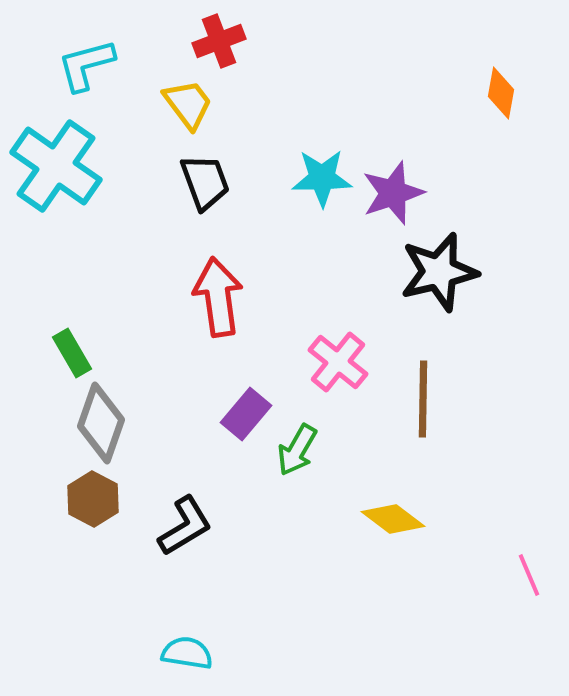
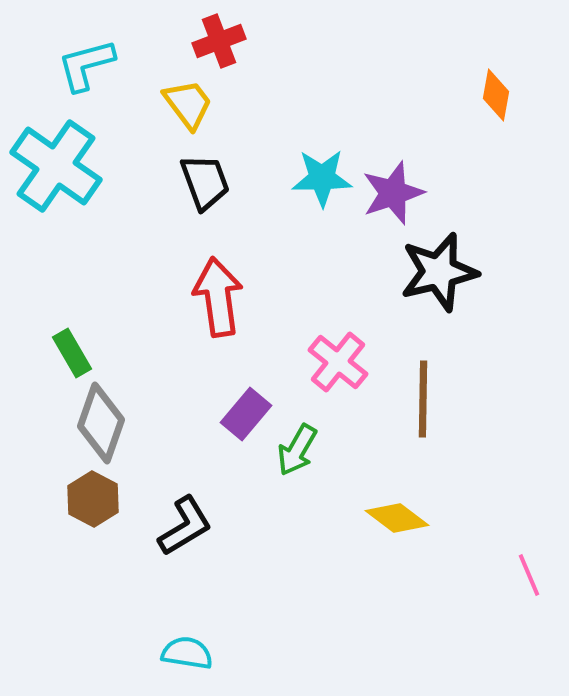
orange diamond: moved 5 px left, 2 px down
yellow diamond: moved 4 px right, 1 px up
